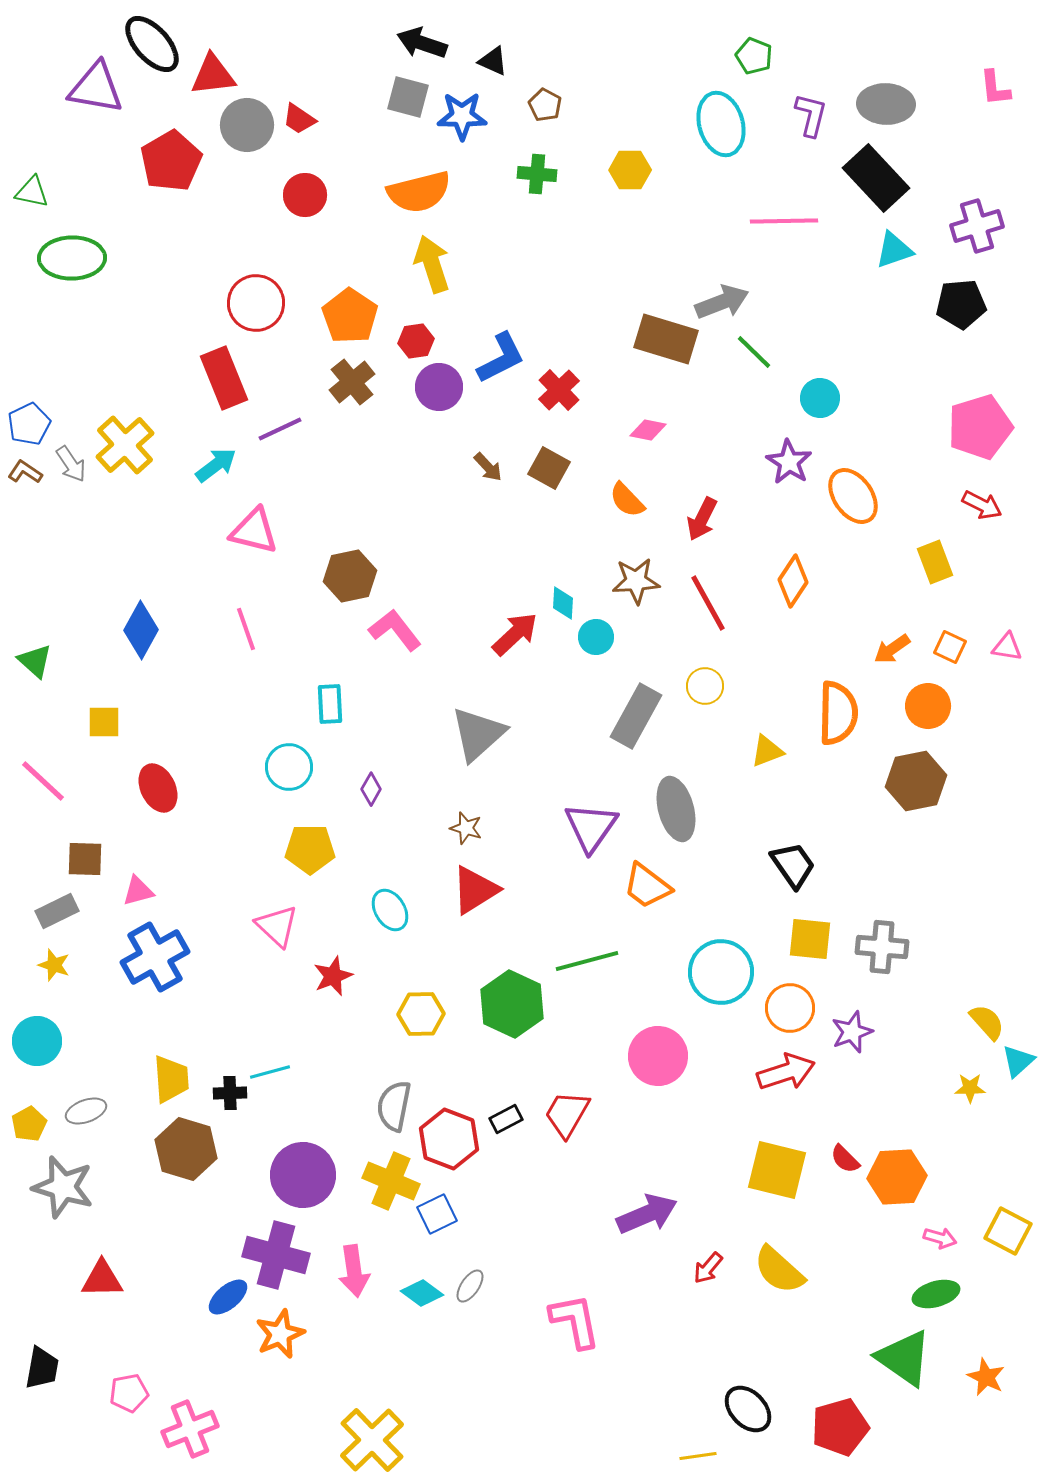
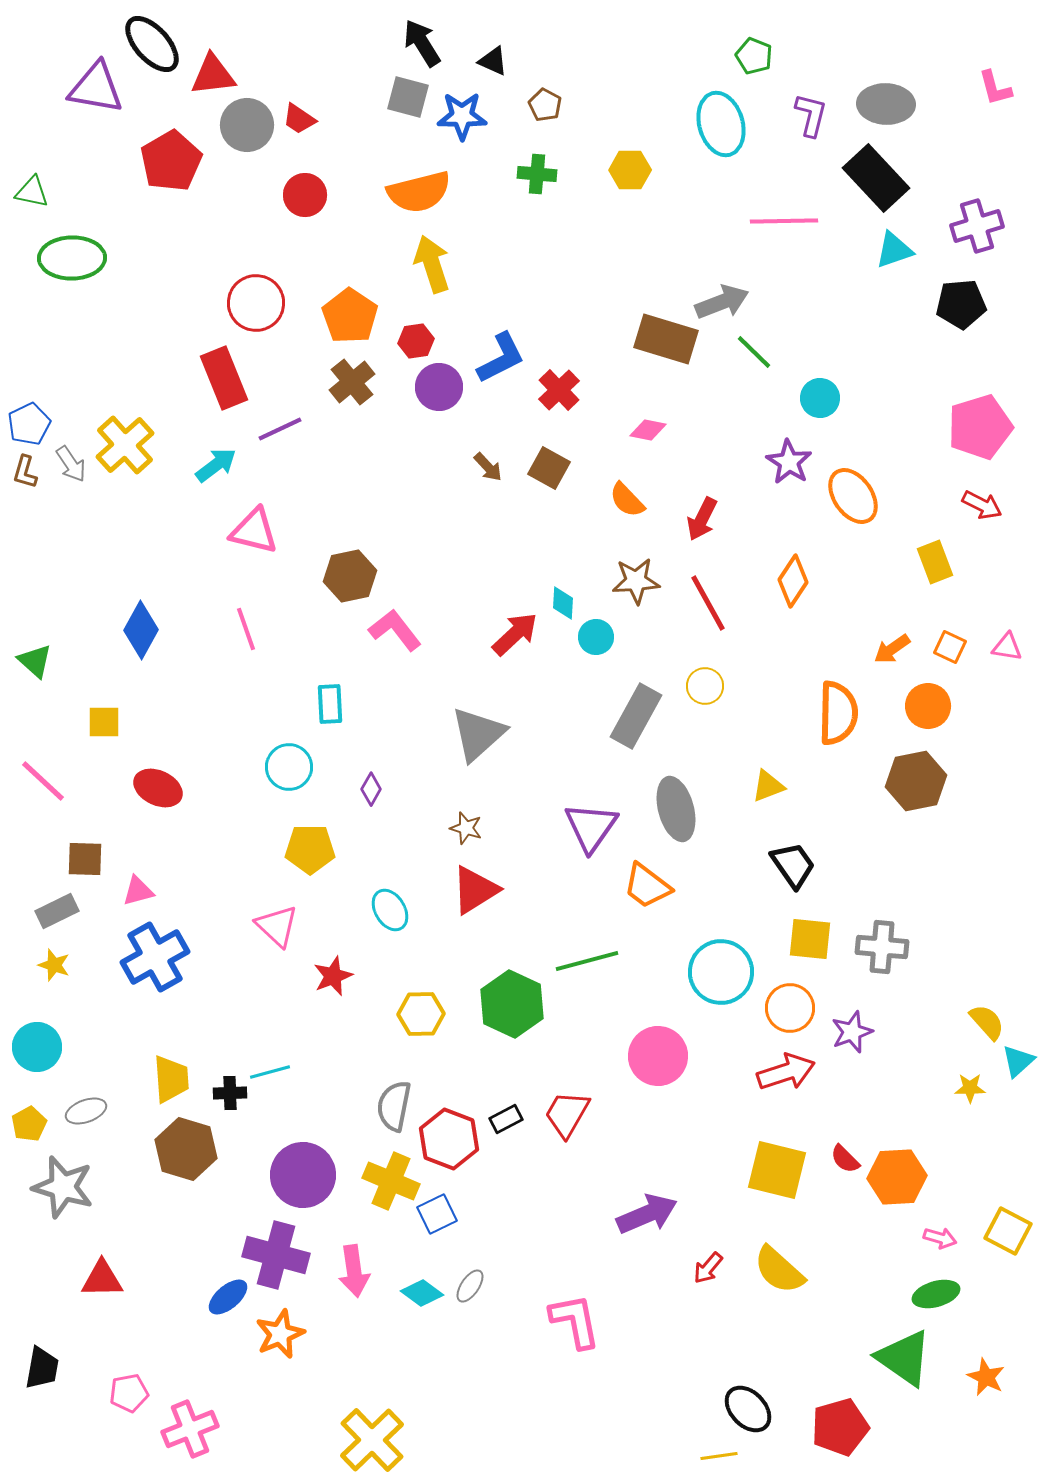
black arrow at (422, 43): rotated 39 degrees clockwise
pink L-shape at (995, 88): rotated 9 degrees counterclockwise
brown L-shape at (25, 472): rotated 108 degrees counterclockwise
yellow triangle at (767, 751): moved 1 px right, 35 px down
red ellipse at (158, 788): rotated 39 degrees counterclockwise
cyan circle at (37, 1041): moved 6 px down
yellow line at (698, 1456): moved 21 px right
